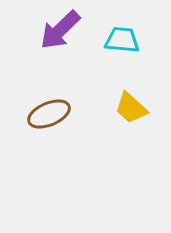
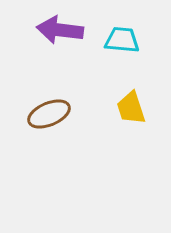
purple arrow: rotated 51 degrees clockwise
yellow trapezoid: rotated 30 degrees clockwise
